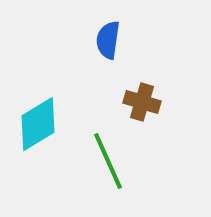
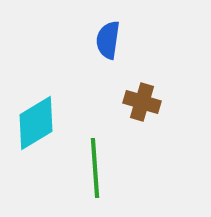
cyan diamond: moved 2 px left, 1 px up
green line: moved 13 px left, 7 px down; rotated 20 degrees clockwise
